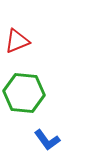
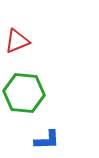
blue L-shape: rotated 56 degrees counterclockwise
